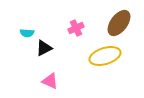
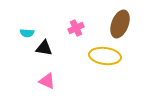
brown ellipse: moved 1 px right, 1 px down; rotated 16 degrees counterclockwise
black triangle: rotated 36 degrees clockwise
yellow ellipse: rotated 24 degrees clockwise
pink triangle: moved 3 px left
